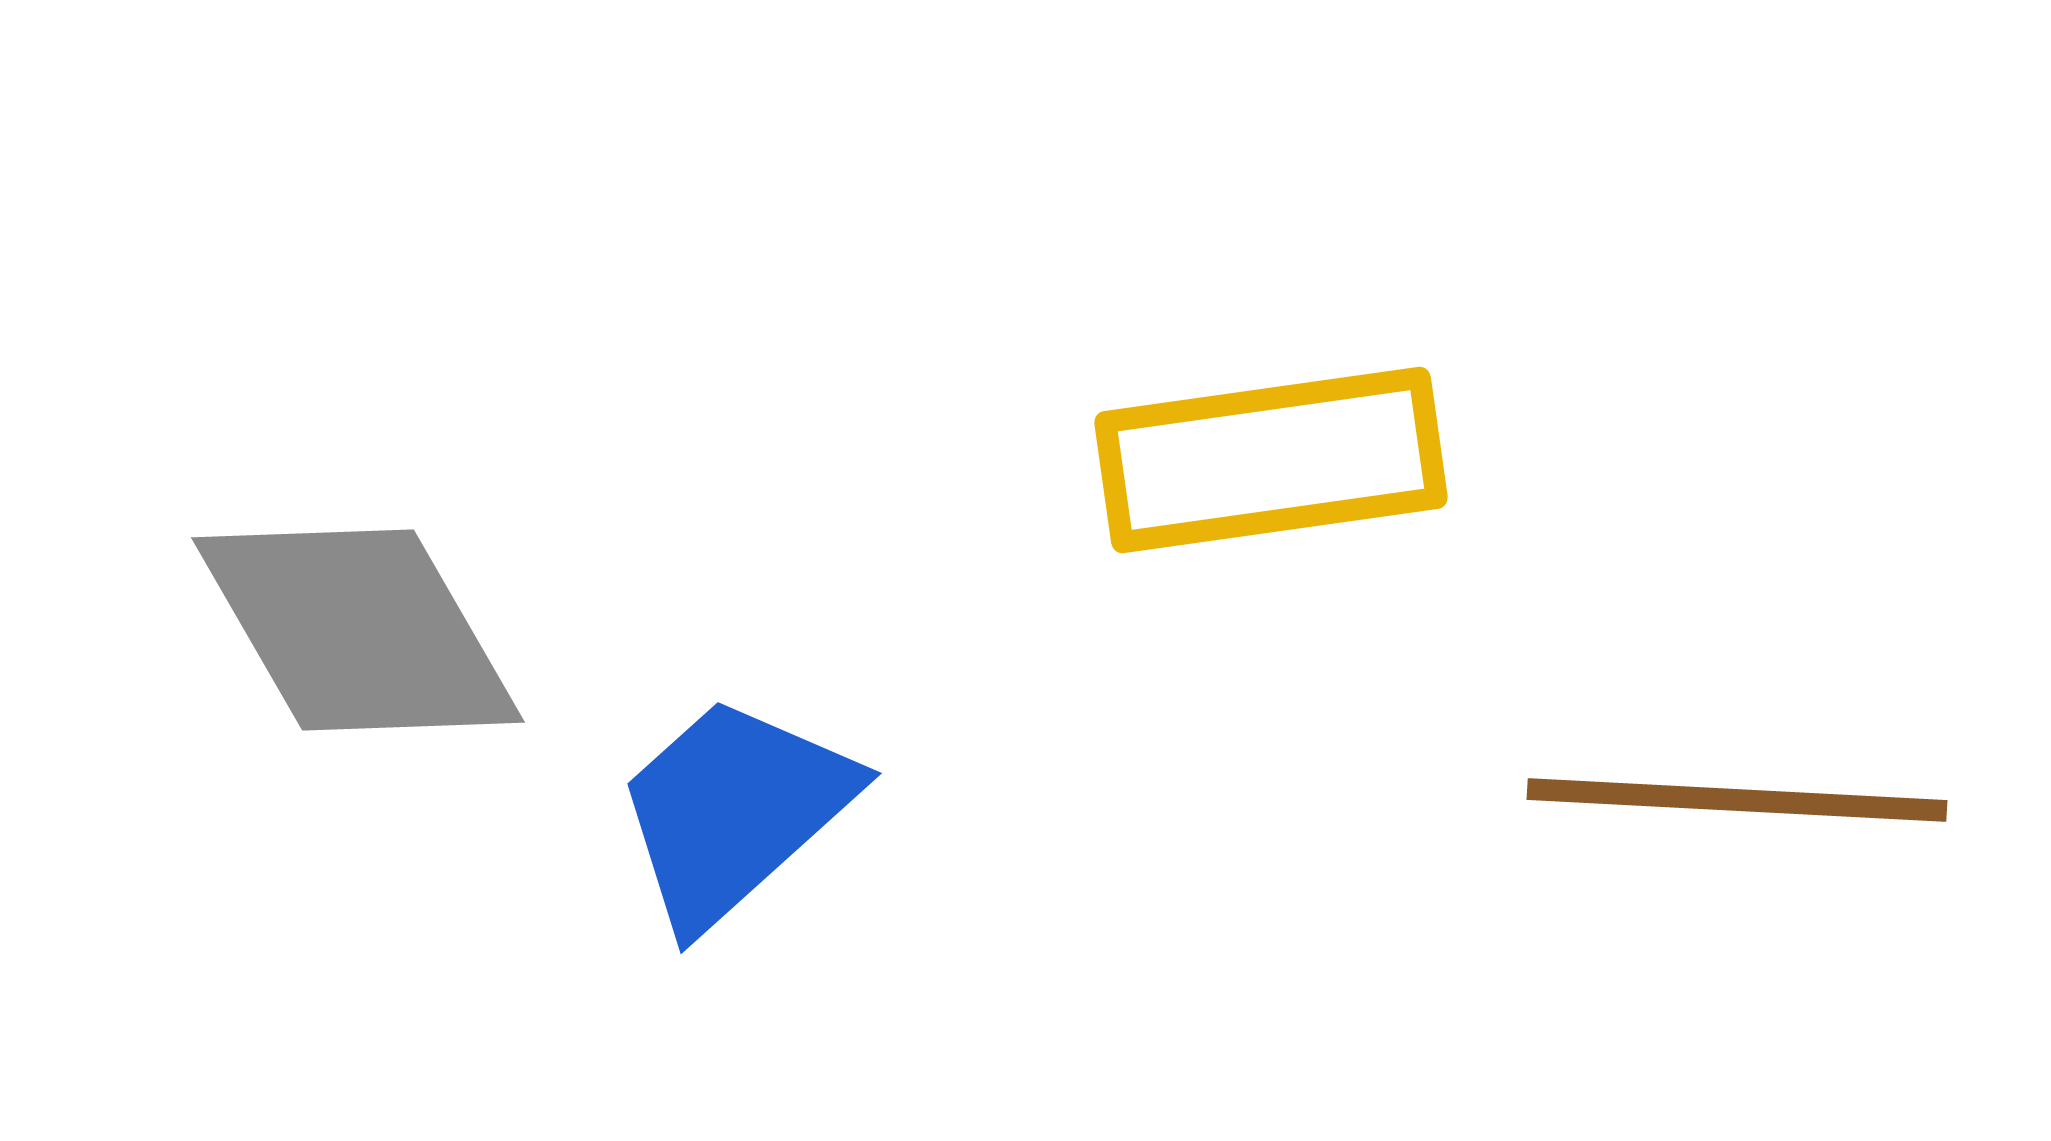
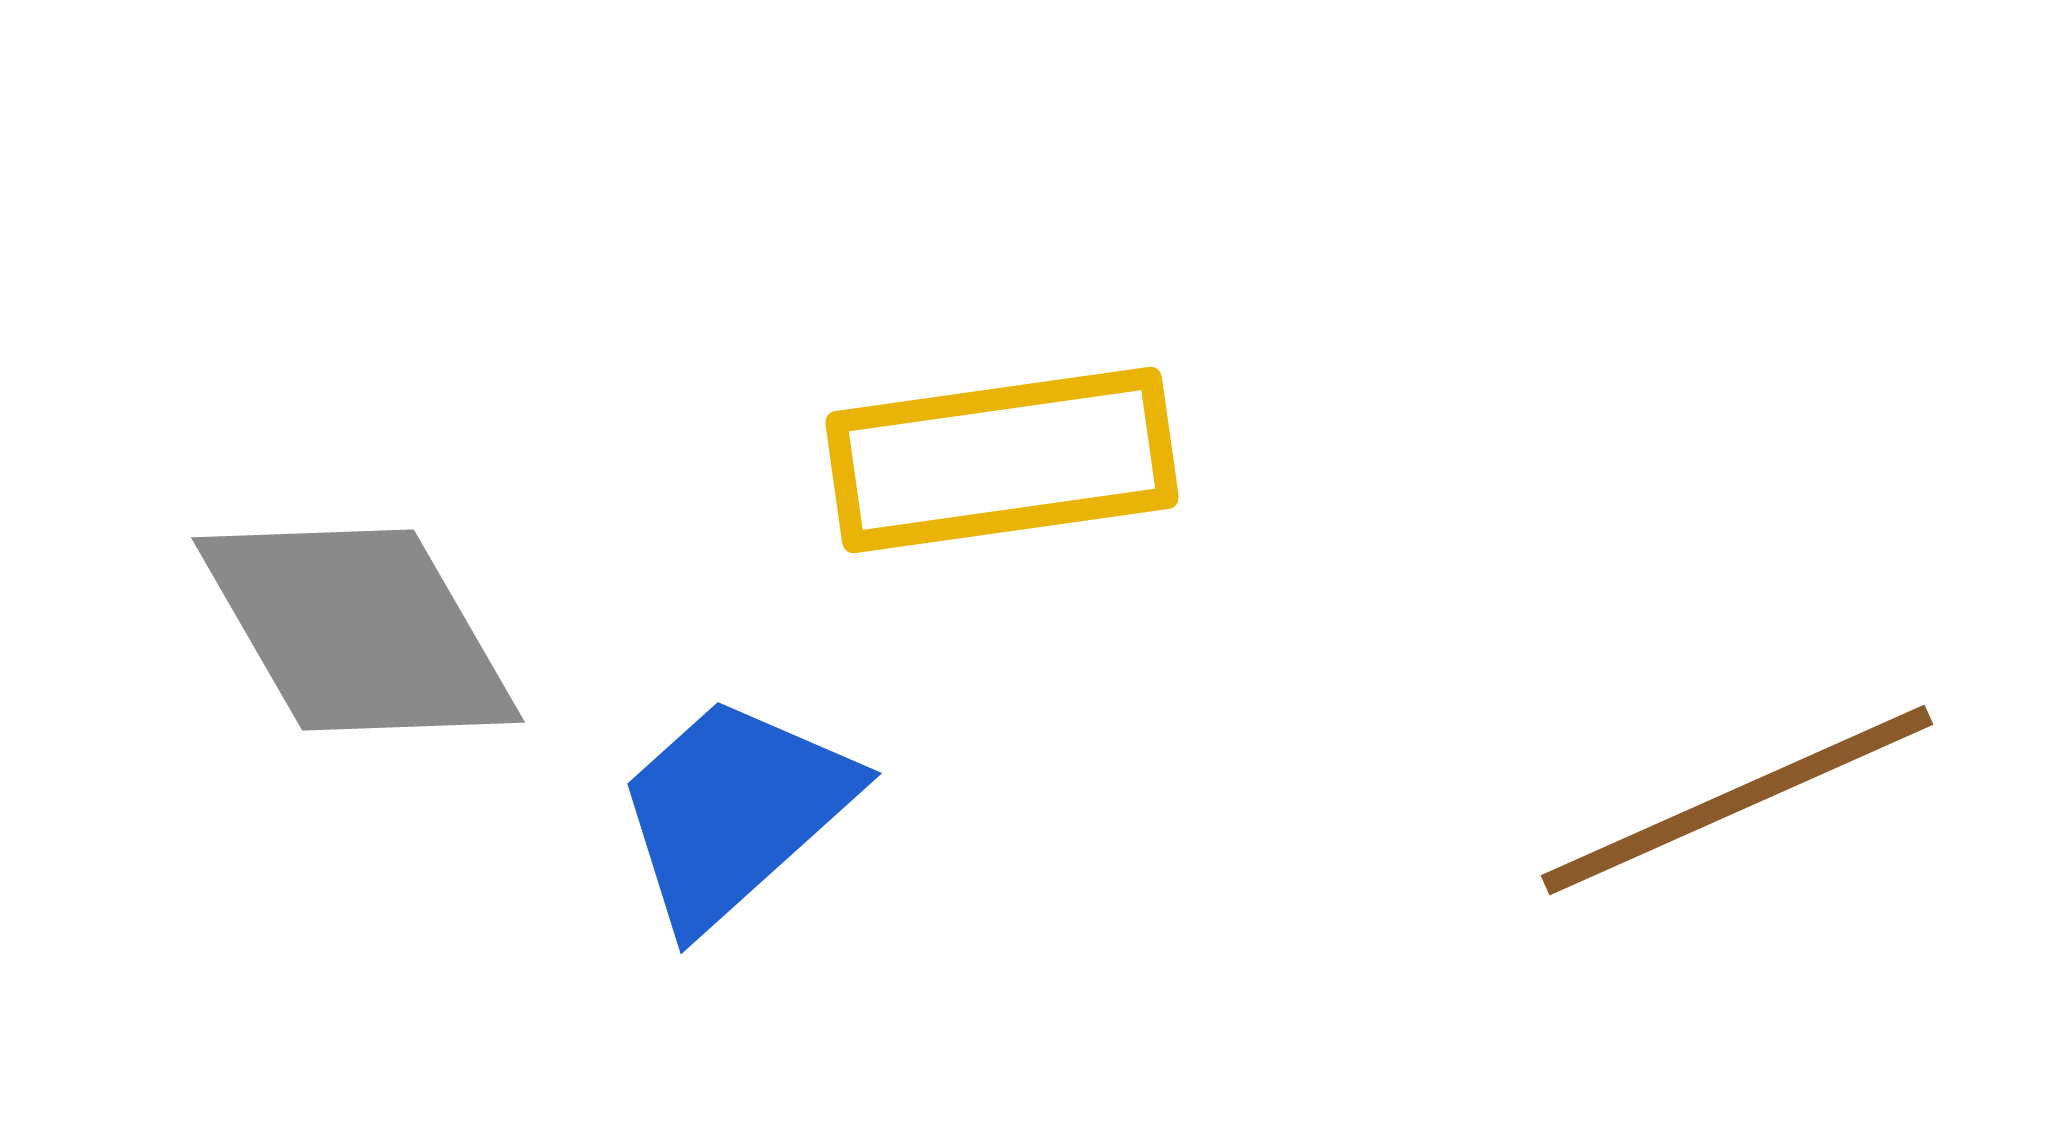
yellow rectangle: moved 269 px left
brown line: rotated 27 degrees counterclockwise
